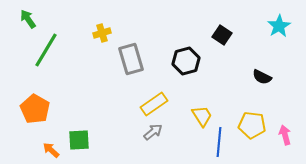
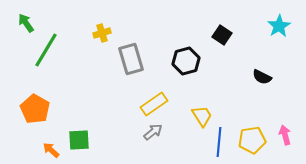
green arrow: moved 2 px left, 4 px down
yellow pentagon: moved 15 px down; rotated 16 degrees counterclockwise
